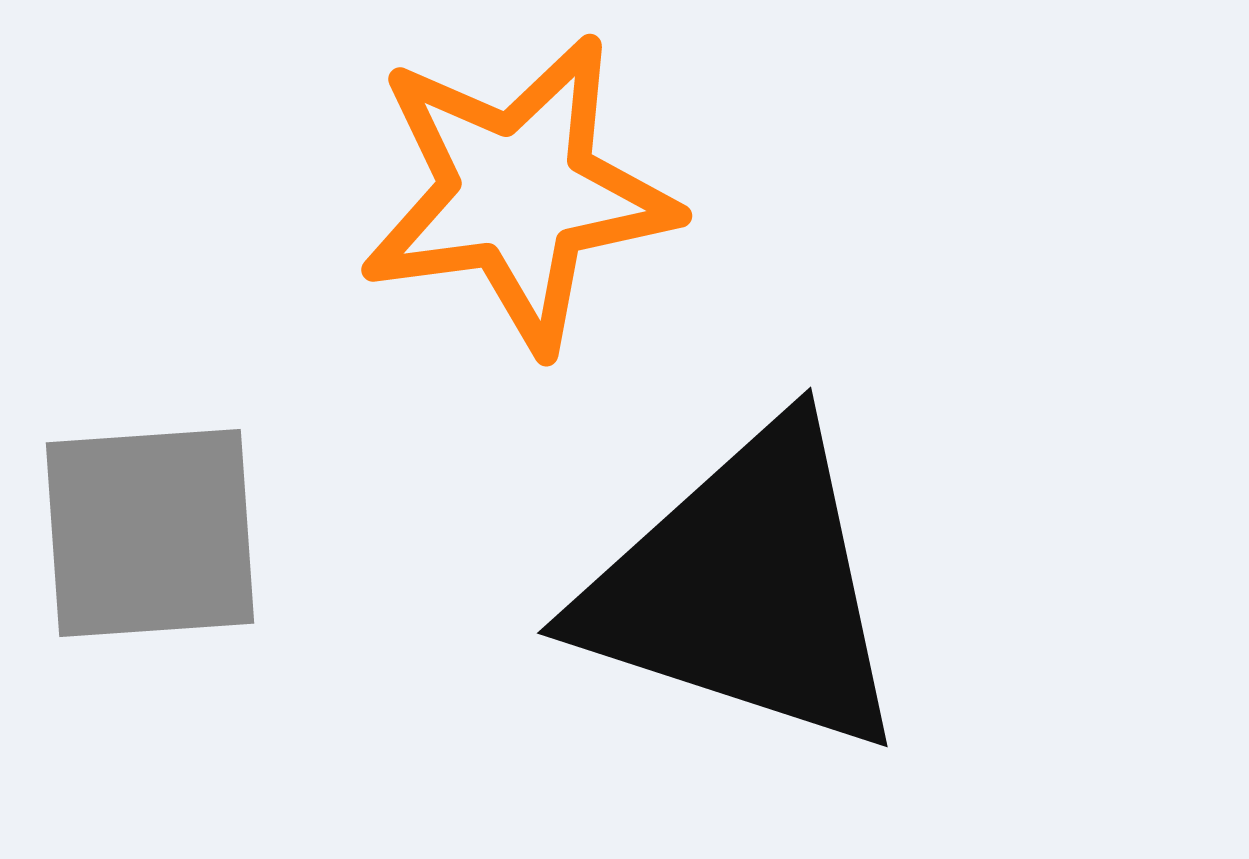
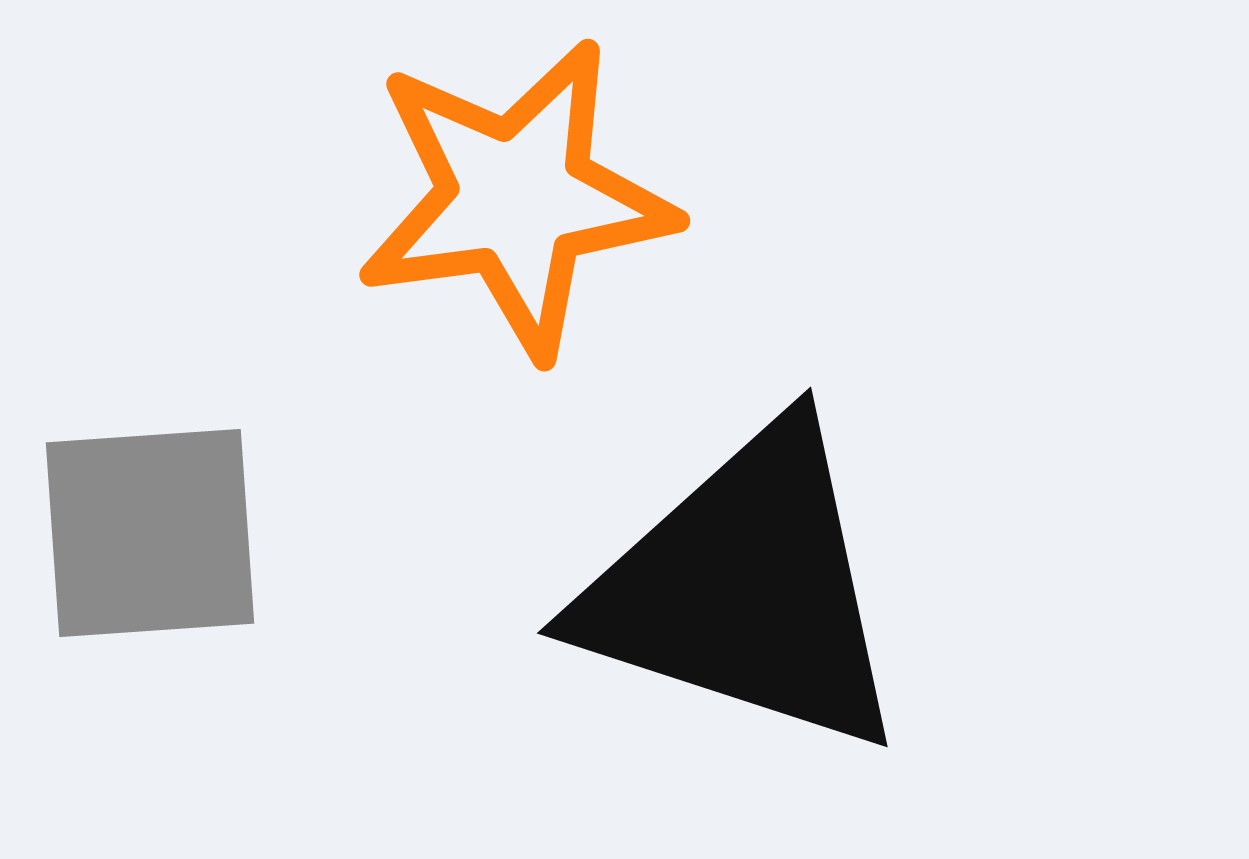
orange star: moved 2 px left, 5 px down
